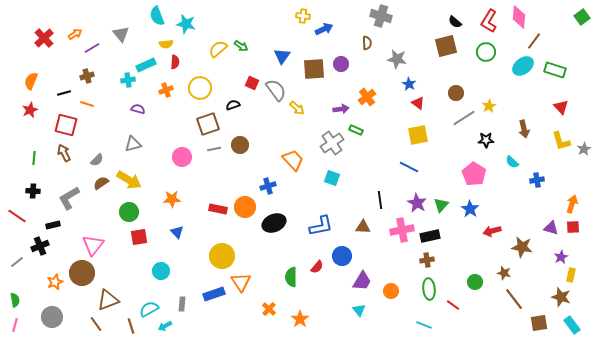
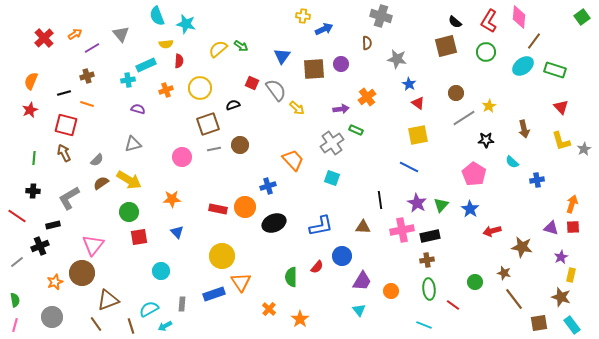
red semicircle at (175, 62): moved 4 px right, 1 px up
